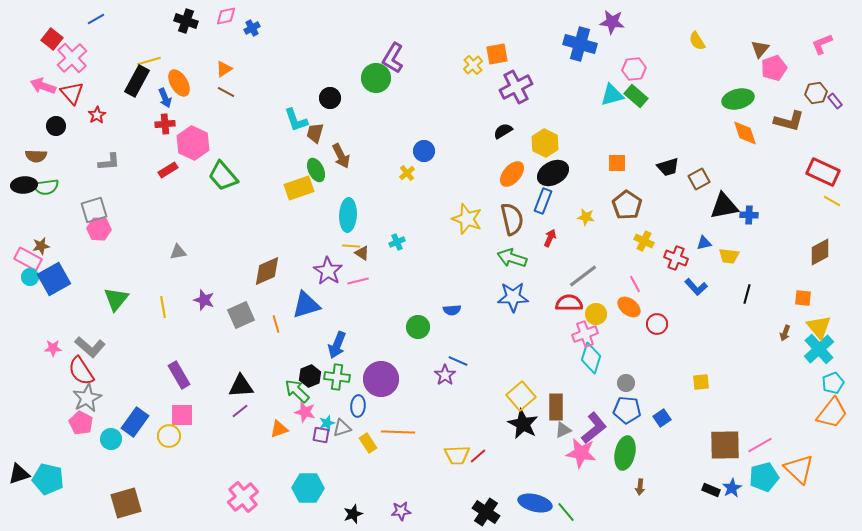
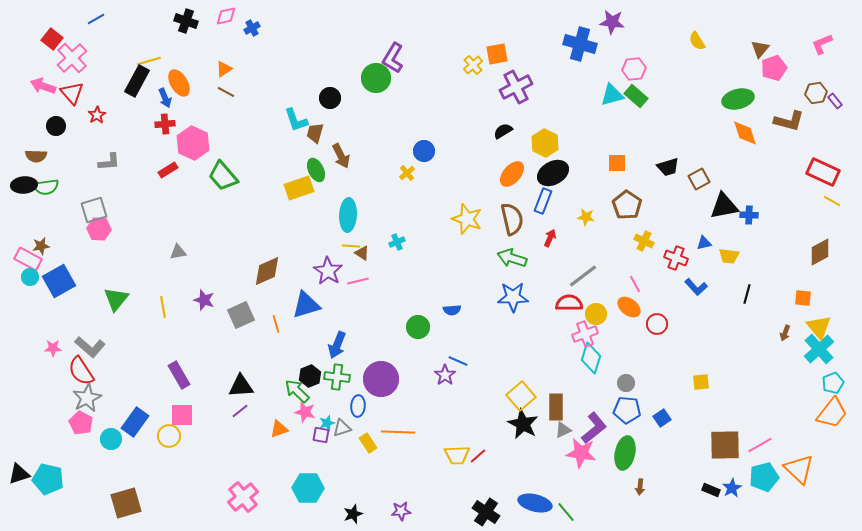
blue square at (54, 279): moved 5 px right, 2 px down
